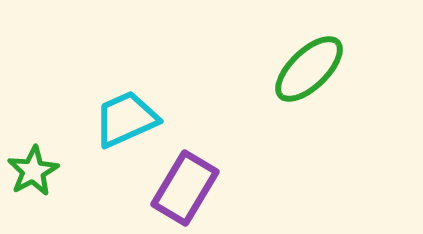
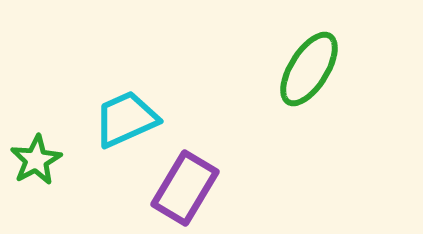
green ellipse: rotated 14 degrees counterclockwise
green star: moved 3 px right, 11 px up
